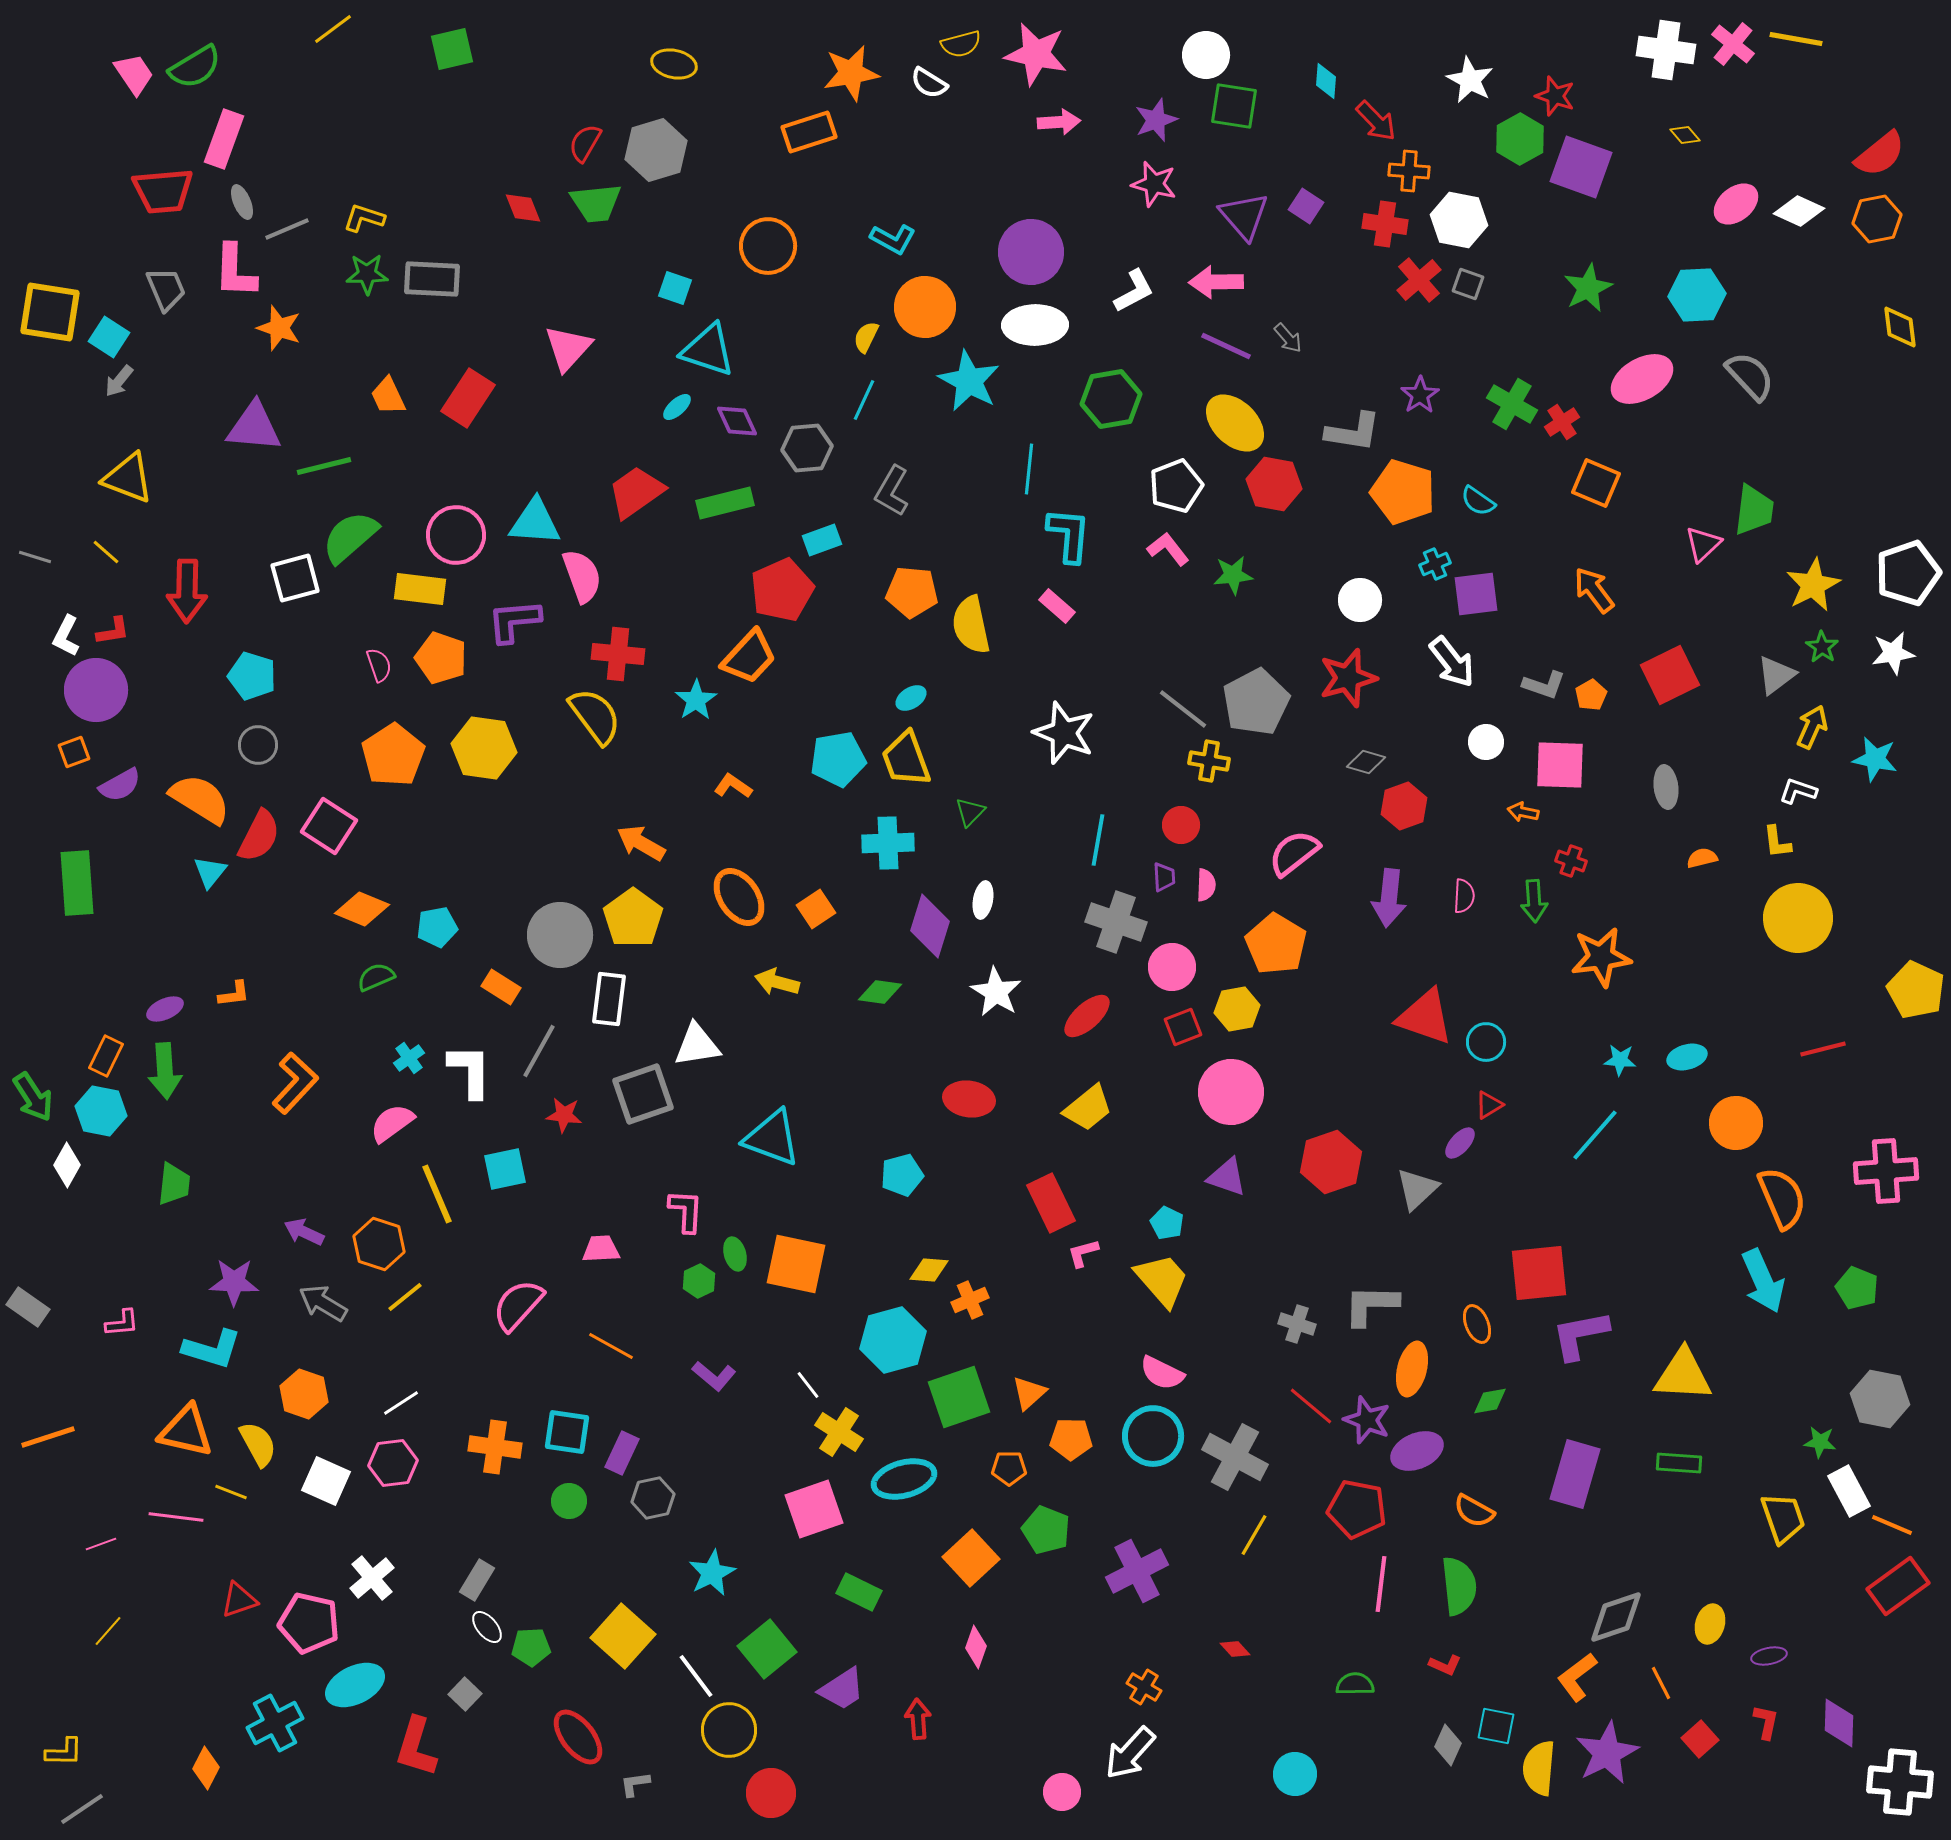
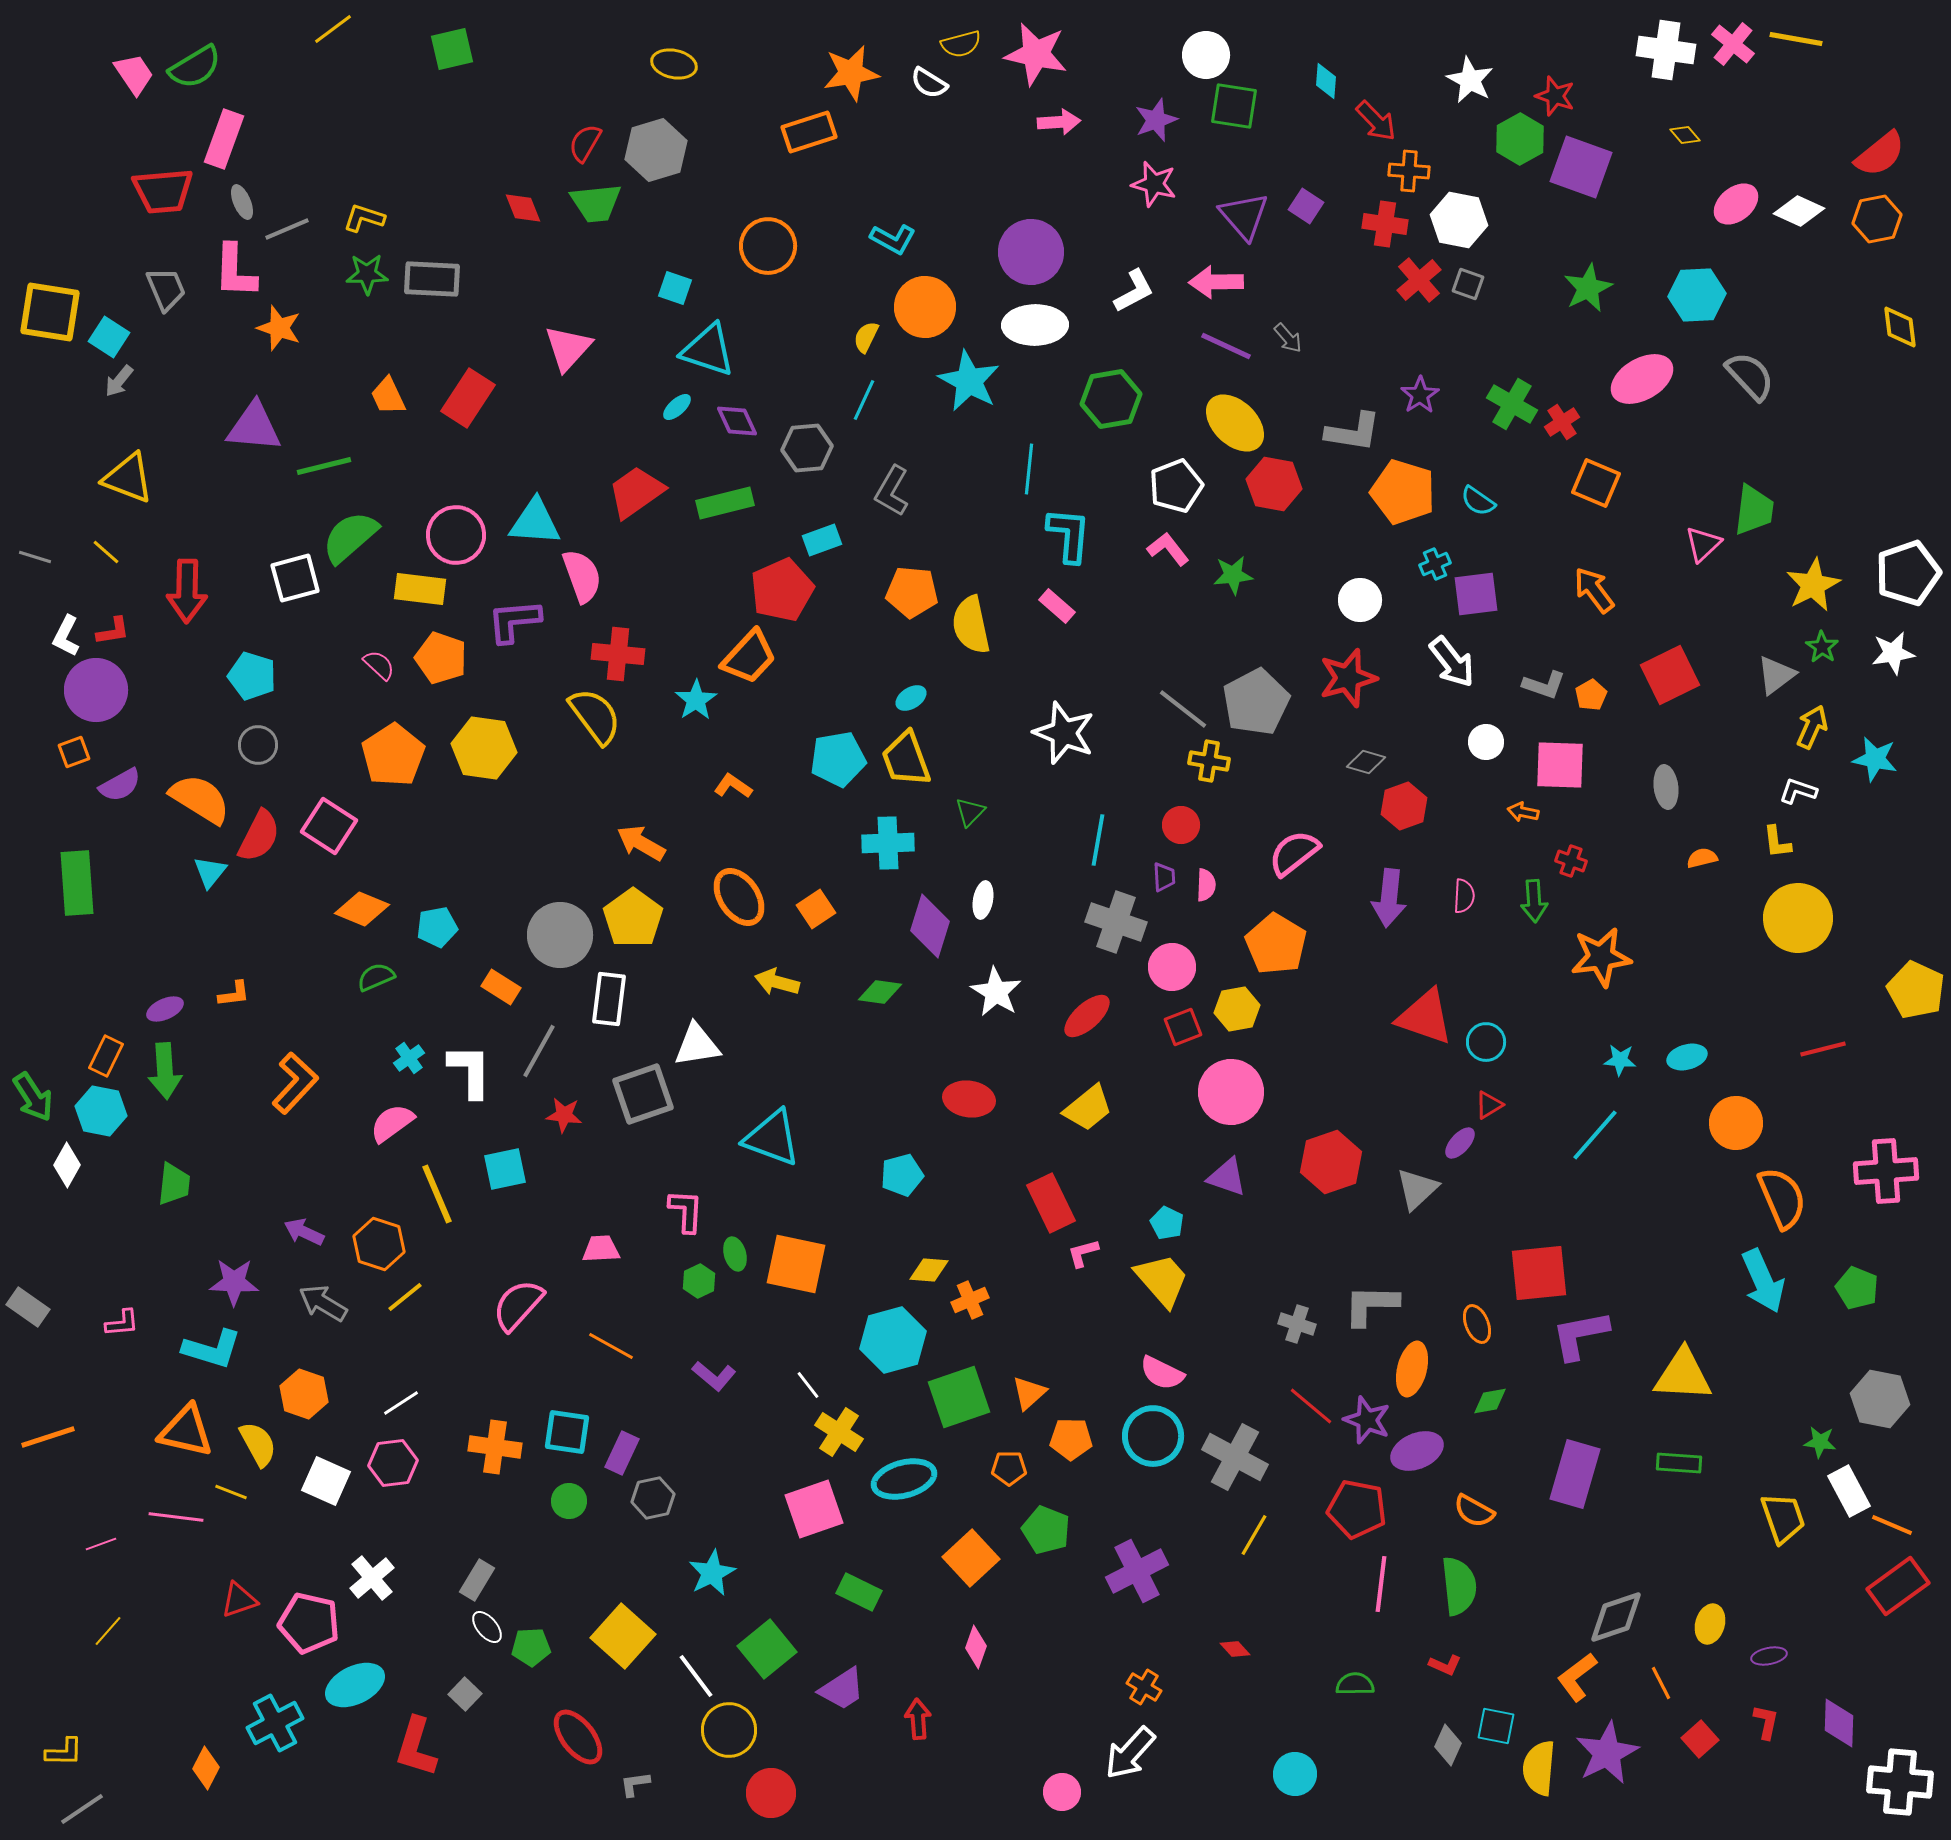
pink semicircle at (379, 665): rotated 28 degrees counterclockwise
